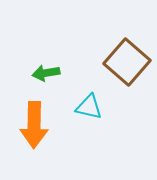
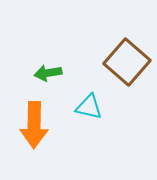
green arrow: moved 2 px right
